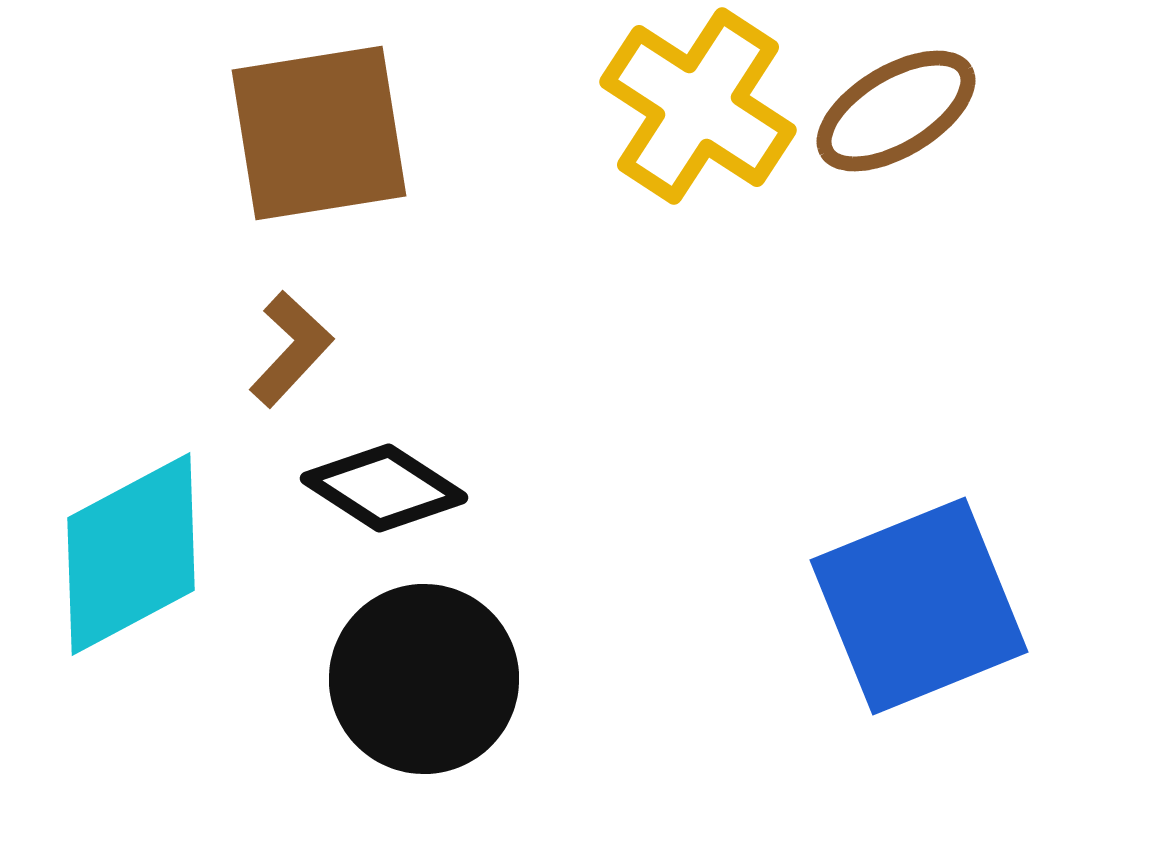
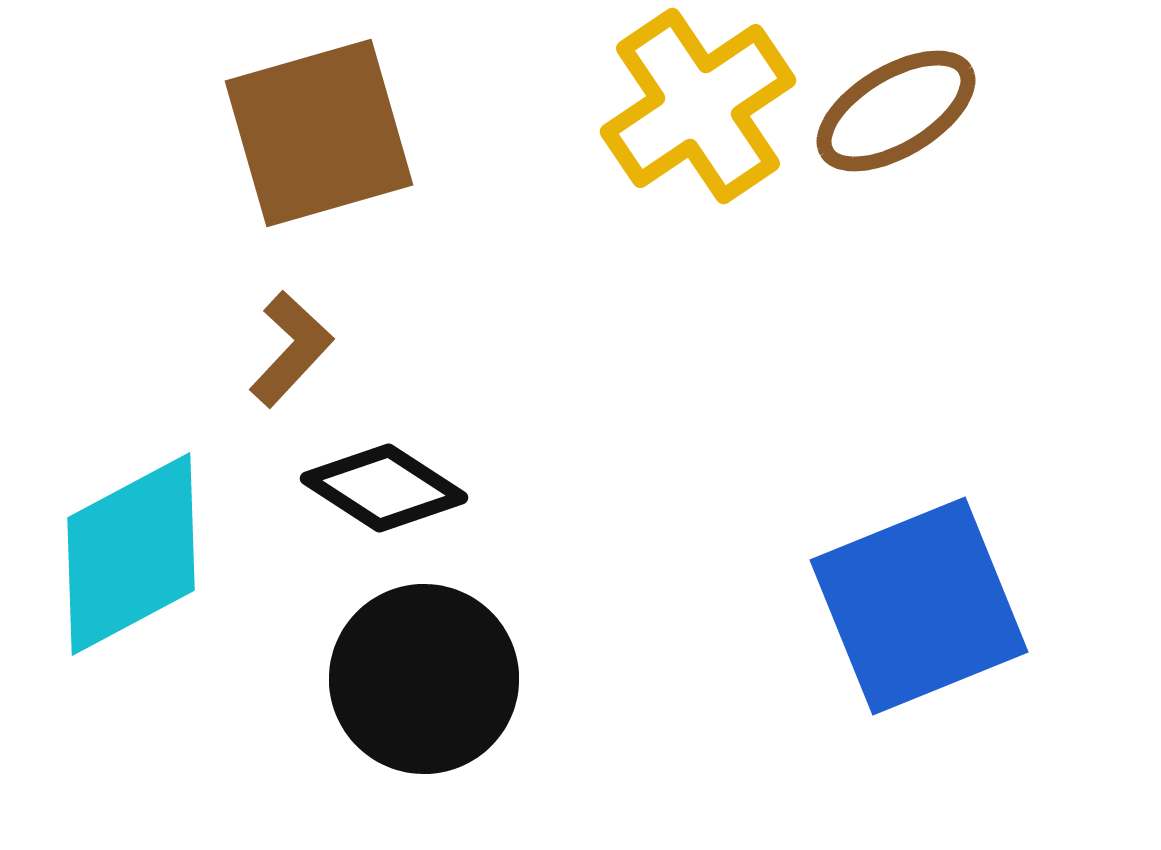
yellow cross: rotated 23 degrees clockwise
brown square: rotated 7 degrees counterclockwise
